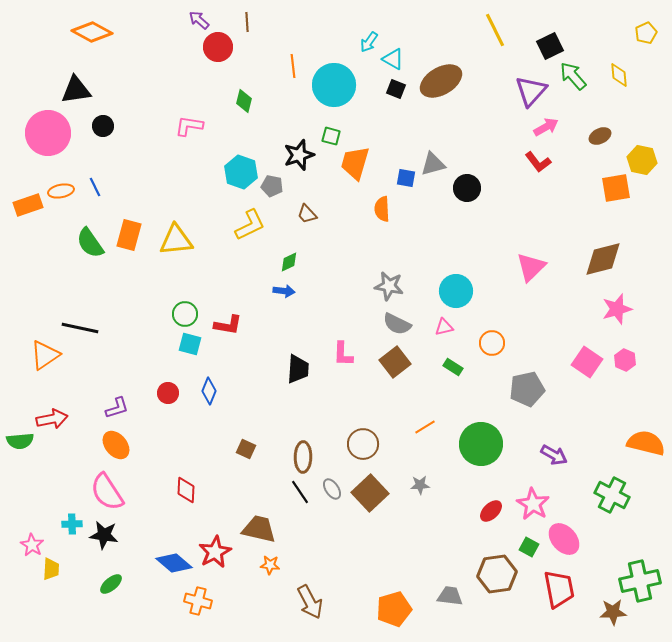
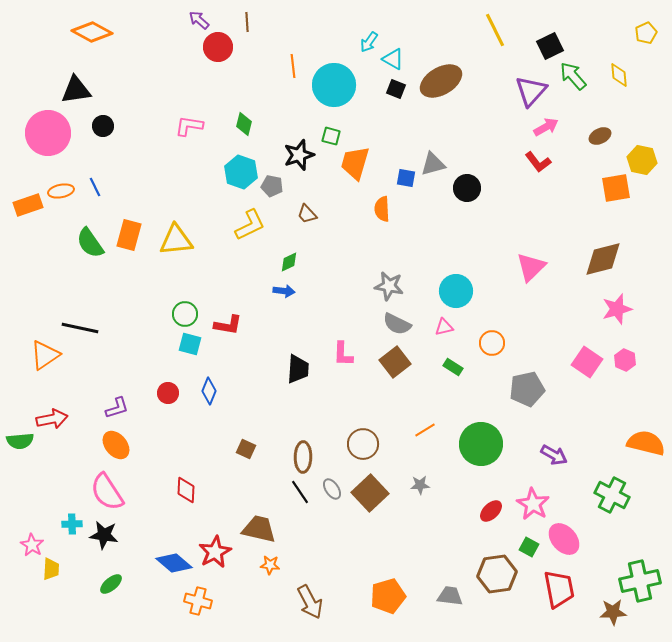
green diamond at (244, 101): moved 23 px down
orange line at (425, 427): moved 3 px down
orange pentagon at (394, 609): moved 6 px left, 13 px up
